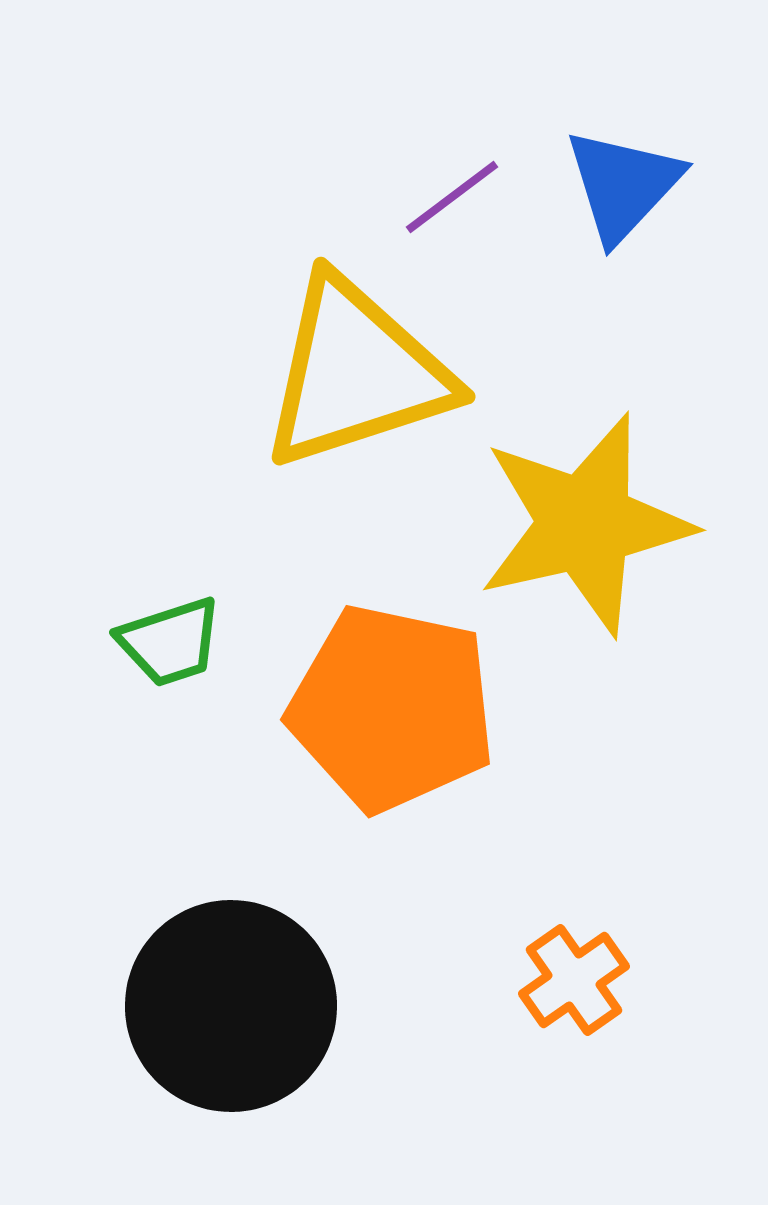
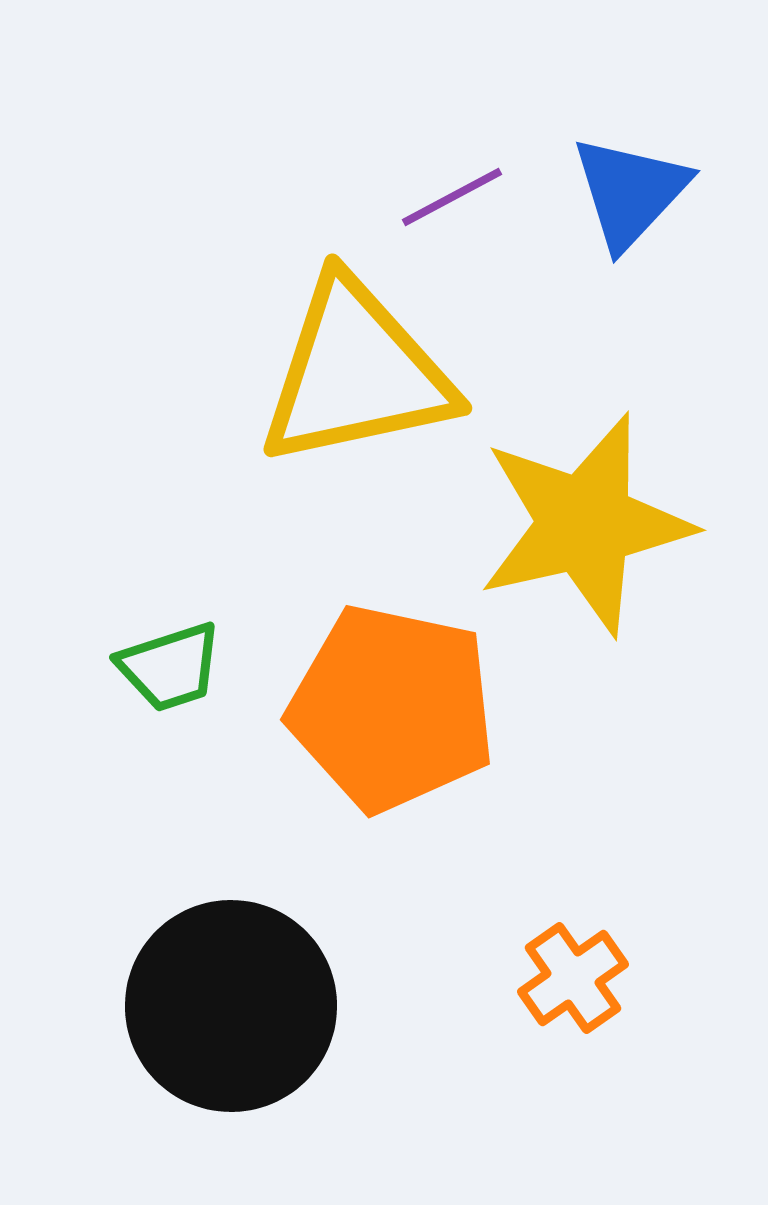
blue triangle: moved 7 px right, 7 px down
purple line: rotated 9 degrees clockwise
yellow triangle: rotated 6 degrees clockwise
green trapezoid: moved 25 px down
orange cross: moved 1 px left, 2 px up
